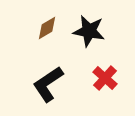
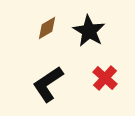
black star: rotated 20 degrees clockwise
